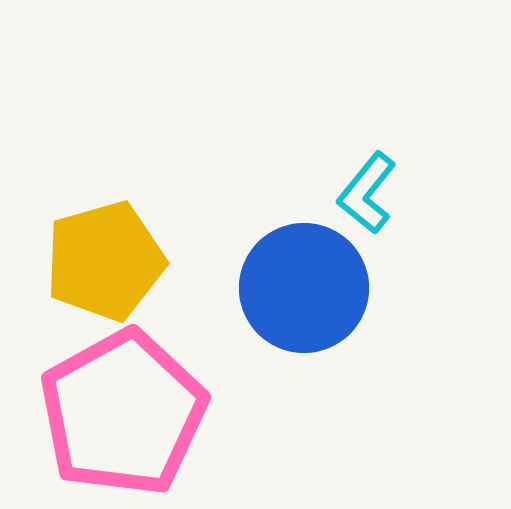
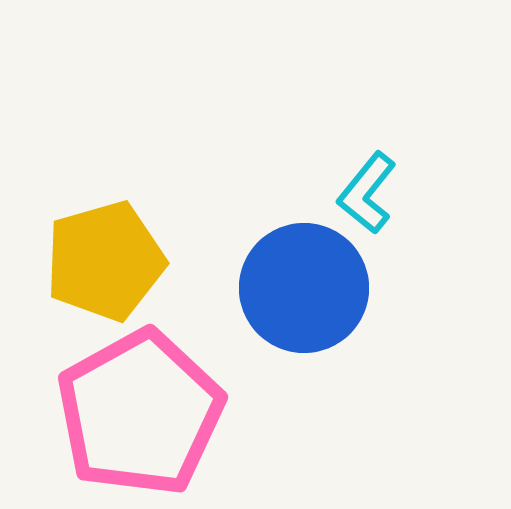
pink pentagon: moved 17 px right
